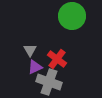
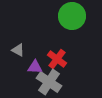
gray triangle: moved 12 px left; rotated 32 degrees counterclockwise
purple triangle: rotated 28 degrees clockwise
gray cross: rotated 15 degrees clockwise
